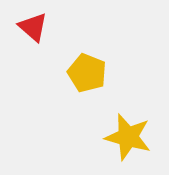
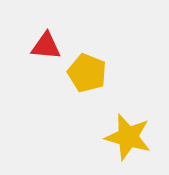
red triangle: moved 13 px right, 19 px down; rotated 36 degrees counterclockwise
